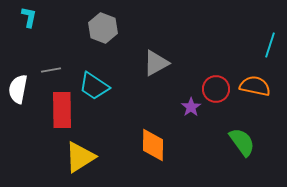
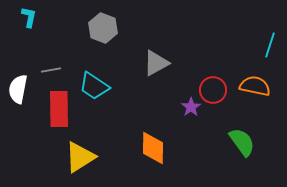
red circle: moved 3 px left, 1 px down
red rectangle: moved 3 px left, 1 px up
orange diamond: moved 3 px down
